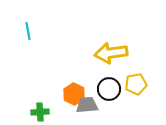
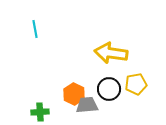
cyan line: moved 7 px right, 2 px up
yellow arrow: rotated 16 degrees clockwise
